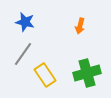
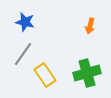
orange arrow: moved 10 px right
